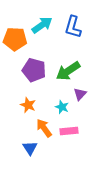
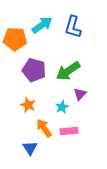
cyan star: rotated 24 degrees clockwise
